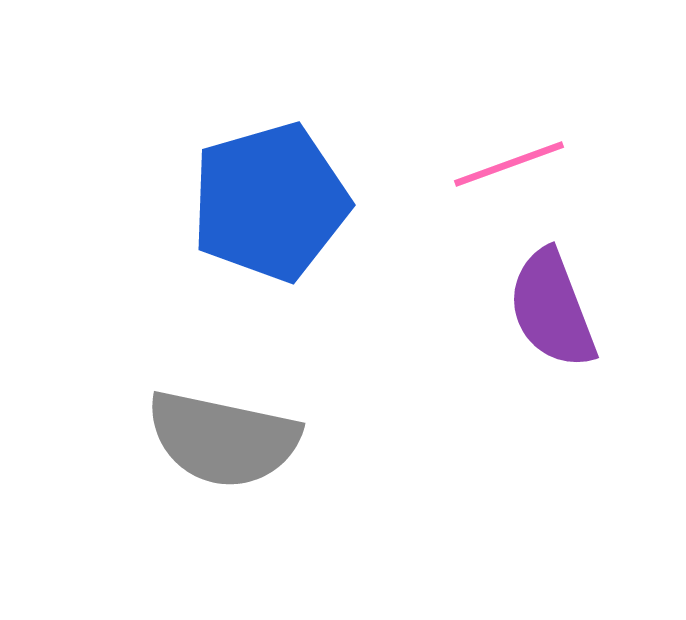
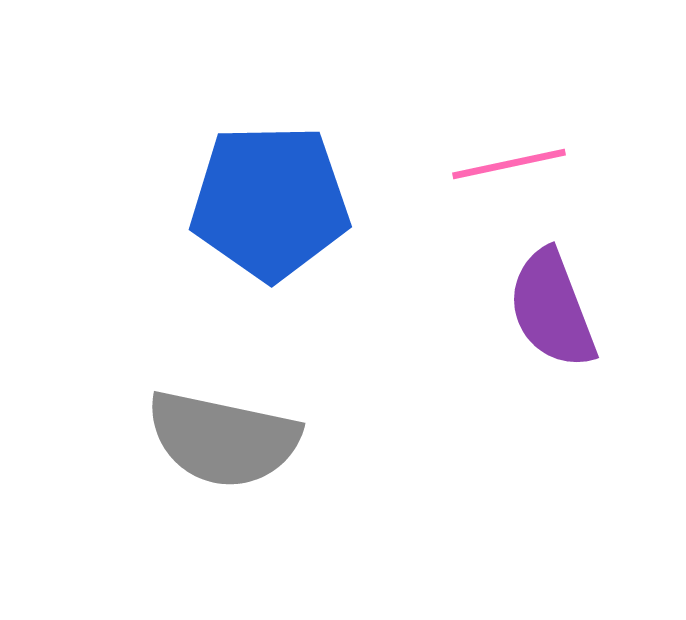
pink line: rotated 8 degrees clockwise
blue pentagon: rotated 15 degrees clockwise
